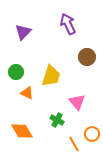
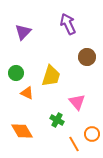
green circle: moved 1 px down
